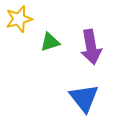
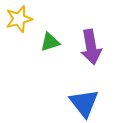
blue triangle: moved 5 px down
